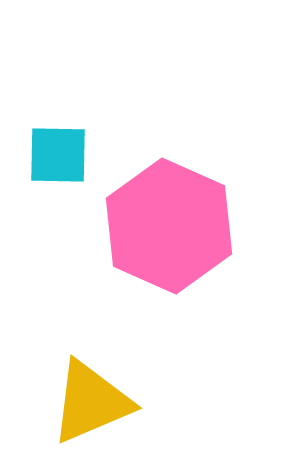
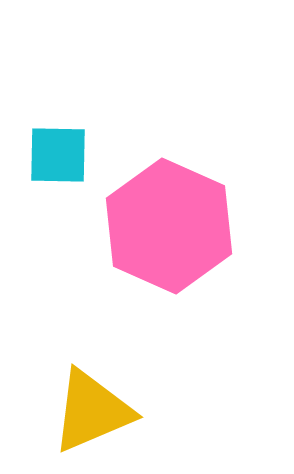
yellow triangle: moved 1 px right, 9 px down
